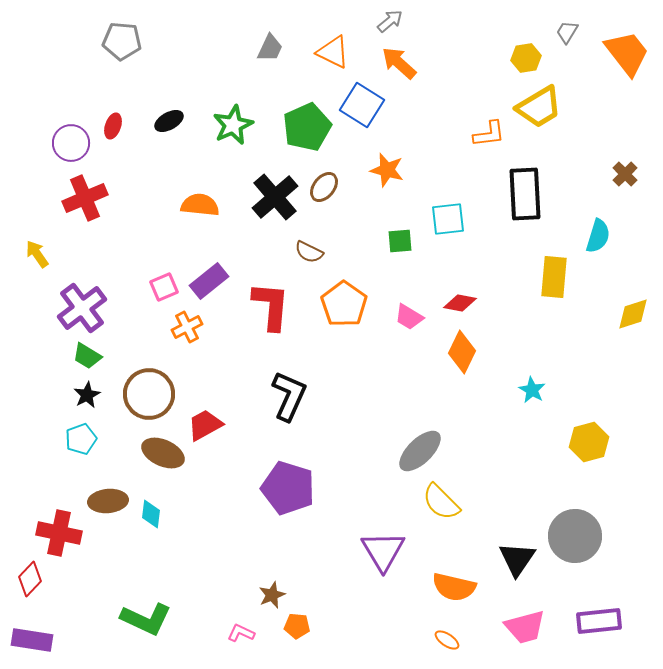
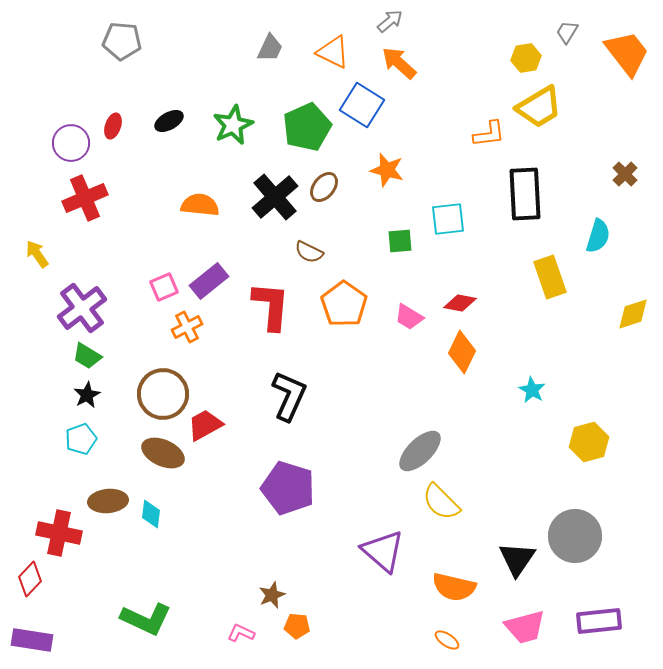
yellow rectangle at (554, 277): moved 4 px left; rotated 24 degrees counterclockwise
brown circle at (149, 394): moved 14 px right
purple triangle at (383, 551): rotated 18 degrees counterclockwise
